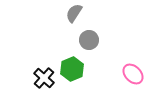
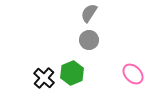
gray semicircle: moved 15 px right
green hexagon: moved 4 px down
